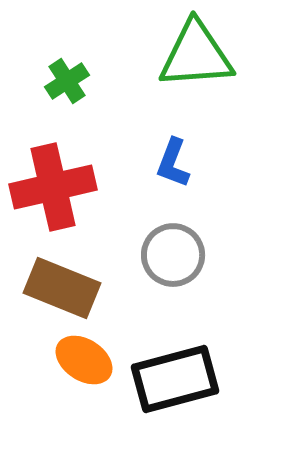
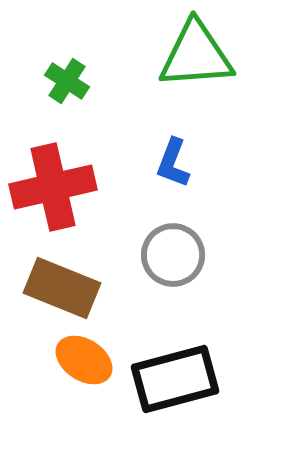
green cross: rotated 24 degrees counterclockwise
